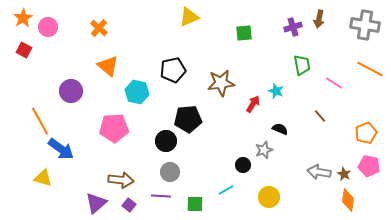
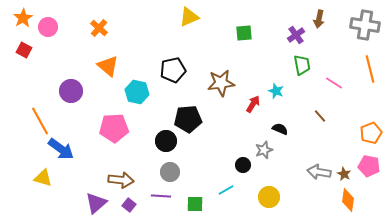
purple cross at (293, 27): moved 3 px right, 8 px down; rotated 18 degrees counterclockwise
orange line at (370, 69): rotated 48 degrees clockwise
orange pentagon at (366, 133): moved 5 px right
